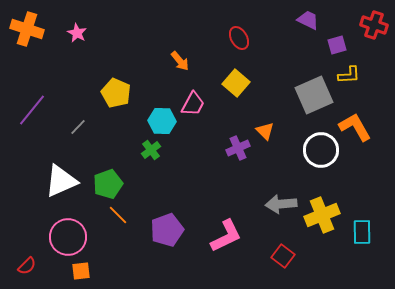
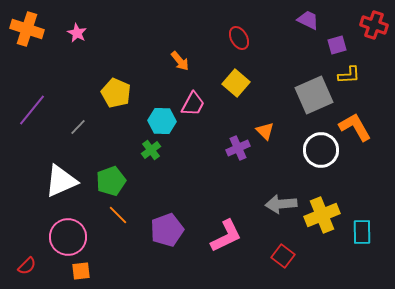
green pentagon: moved 3 px right, 3 px up
